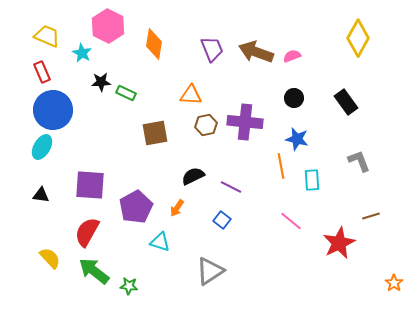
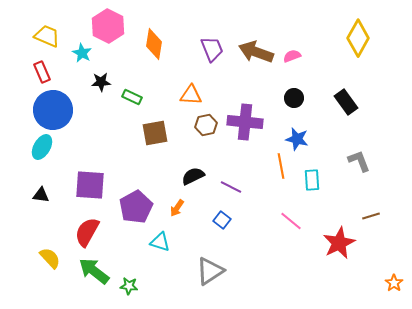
green rectangle: moved 6 px right, 4 px down
